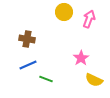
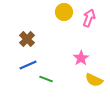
pink arrow: moved 1 px up
brown cross: rotated 35 degrees clockwise
